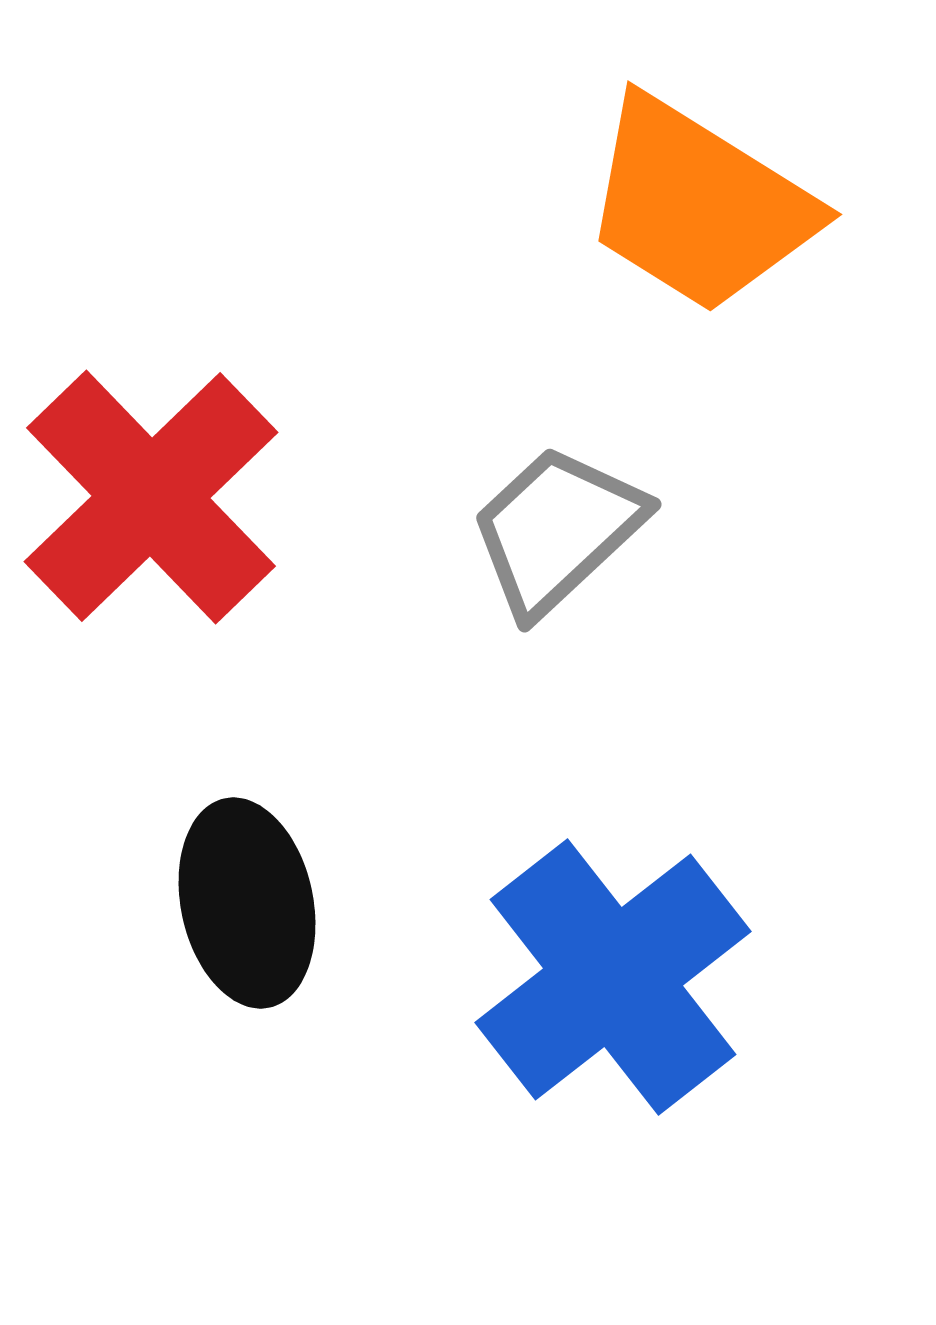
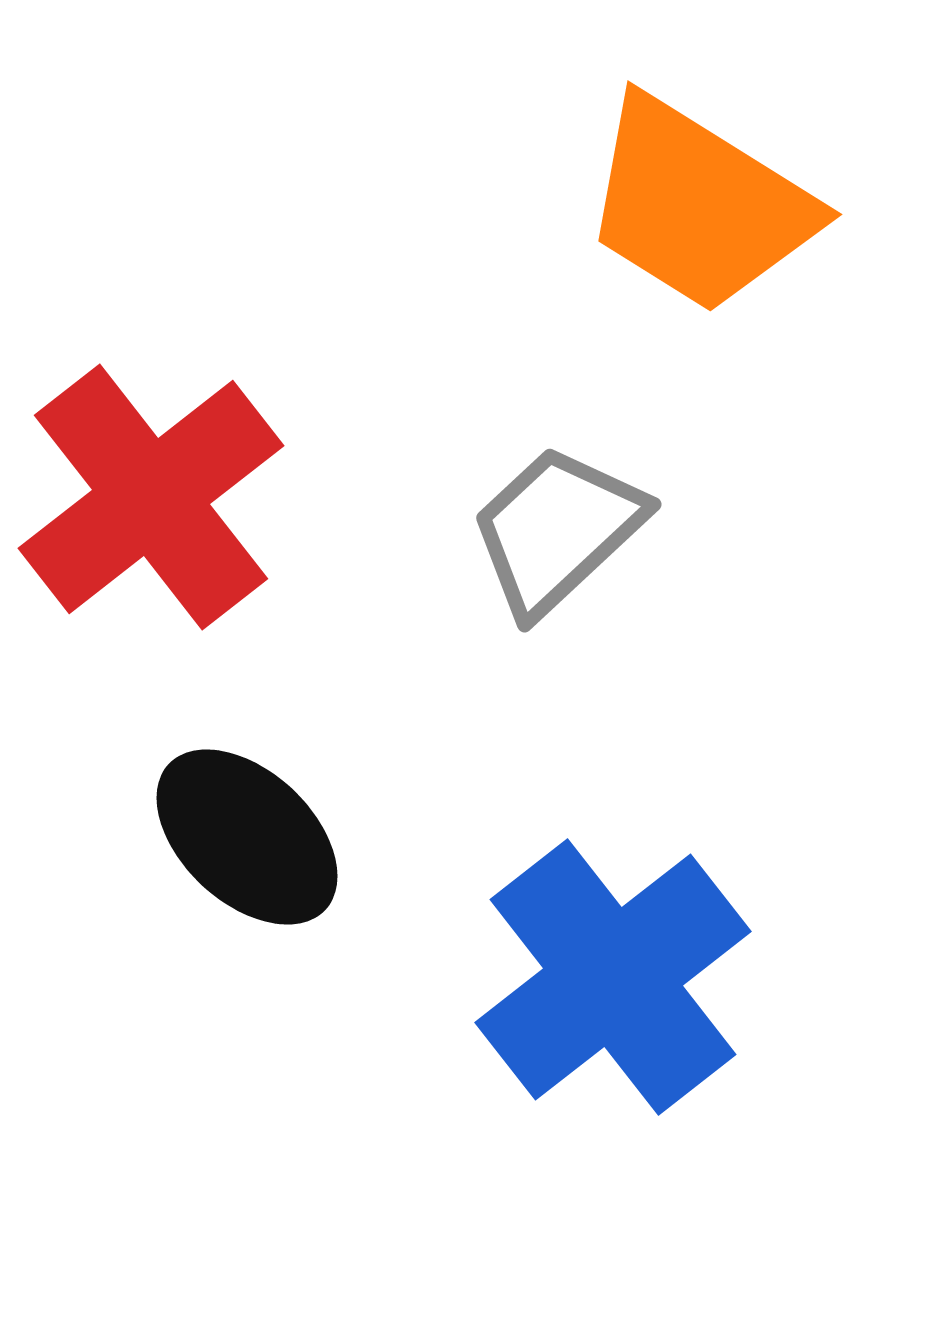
red cross: rotated 6 degrees clockwise
black ellipse: moved 66 px up; rotated 35 degrees counterclockwise
